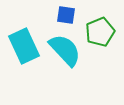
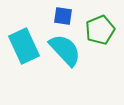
blue square: moved 3 px left, 1 px down
green pentagon: moved 2 px up
